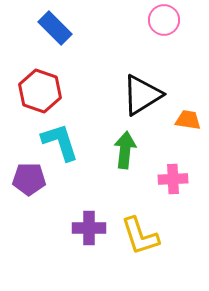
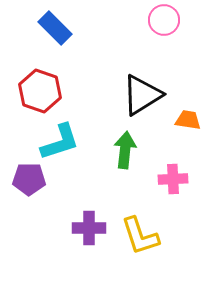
cyan L-shape: rotated 90 degrees clockwise
